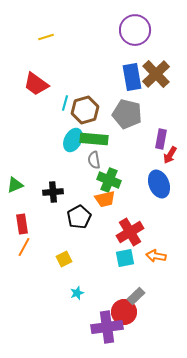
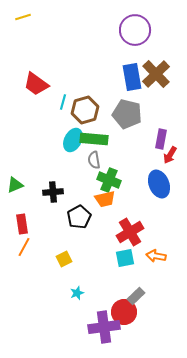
yellow line: moved 23 px left, 20 px up
cyan line: moved 2 px left, 1 px up
purple cross: moved 3 px left
